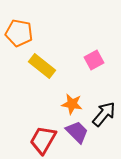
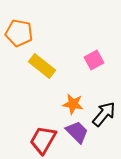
orange star: moved 1 px right
